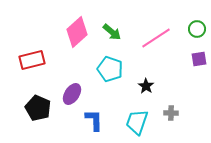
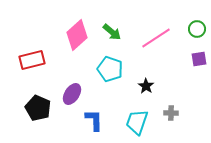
pink diamond: moved 3 px down
